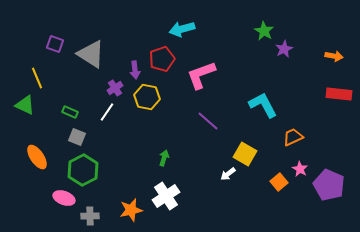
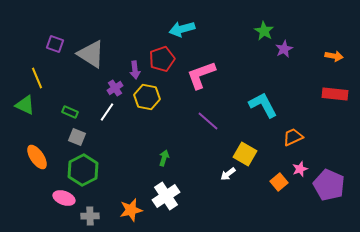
red rectangle: moved 4 px left
pink star: rotated 21 degrees clockwise
